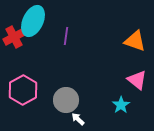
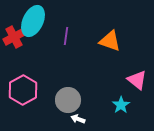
orange triangle: moved 25 px left
gray circle: moved 2 px right
white arrow: rotated 24 degrees counterclockwise
